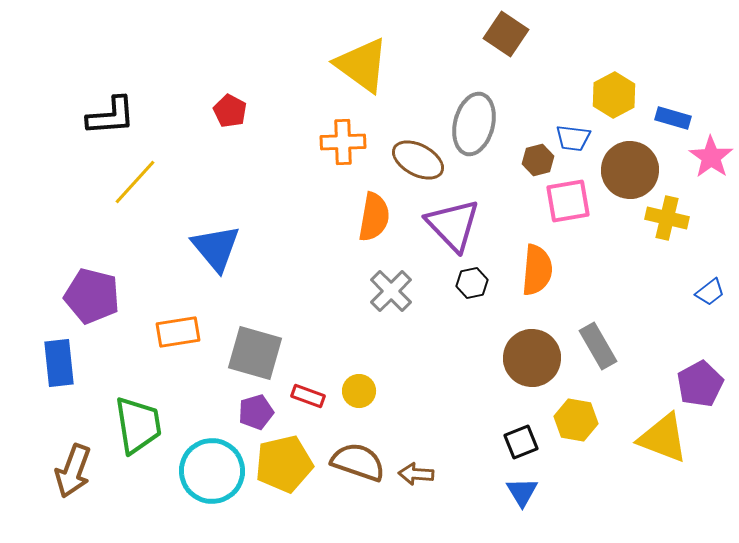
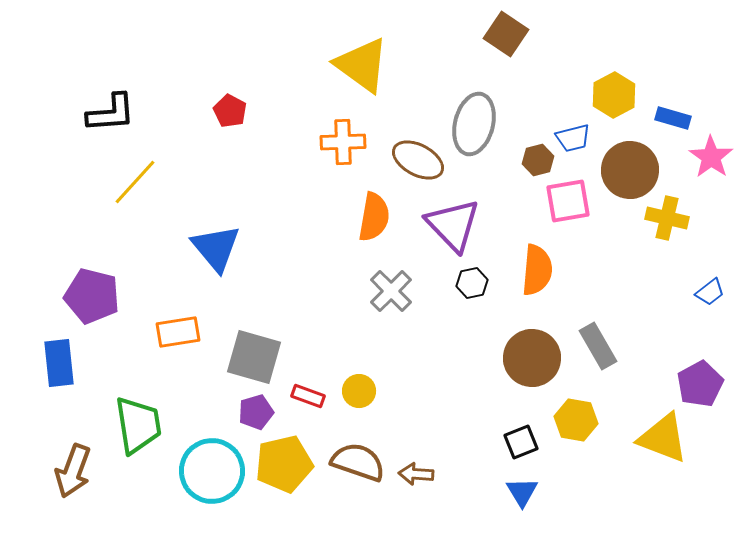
black L-shape at (111, 116): moved 3 px up
blue trapezoid at (573, 138): rotated 21 degrees counterclockwise
gray square at (255, 353): moved 1 px left, 4 px down
